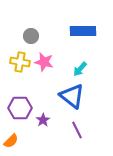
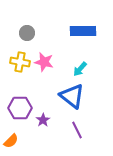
gray circle: moved 4 px left, 3 px up
